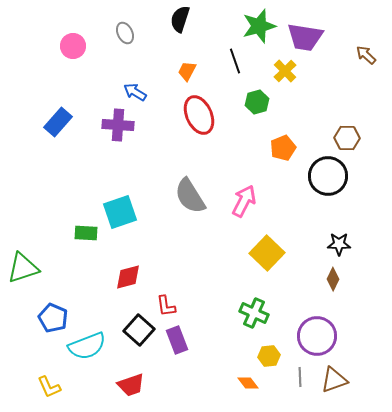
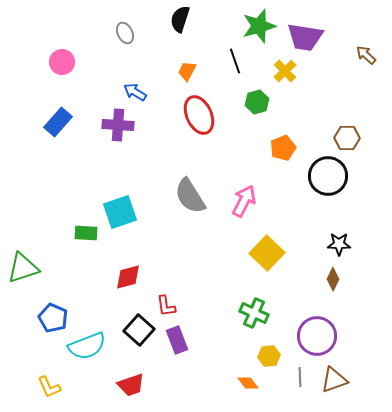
pink circle: moved 11 px left, 16 px down
